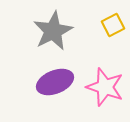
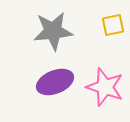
yellow square: rotated 15 degrees clockwise
gray star: rotated 21 degrees clockwise
